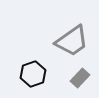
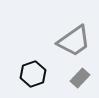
gray trapezoid: moved 2 px right
